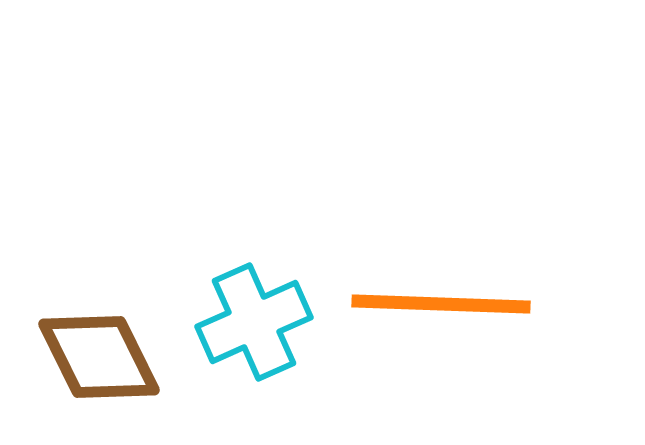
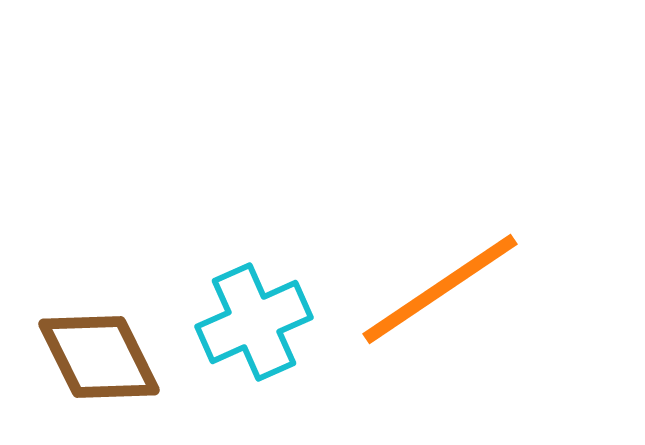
orange line: moved 1 px left, 15 px up; rotated 36 degrees counterclockwise
